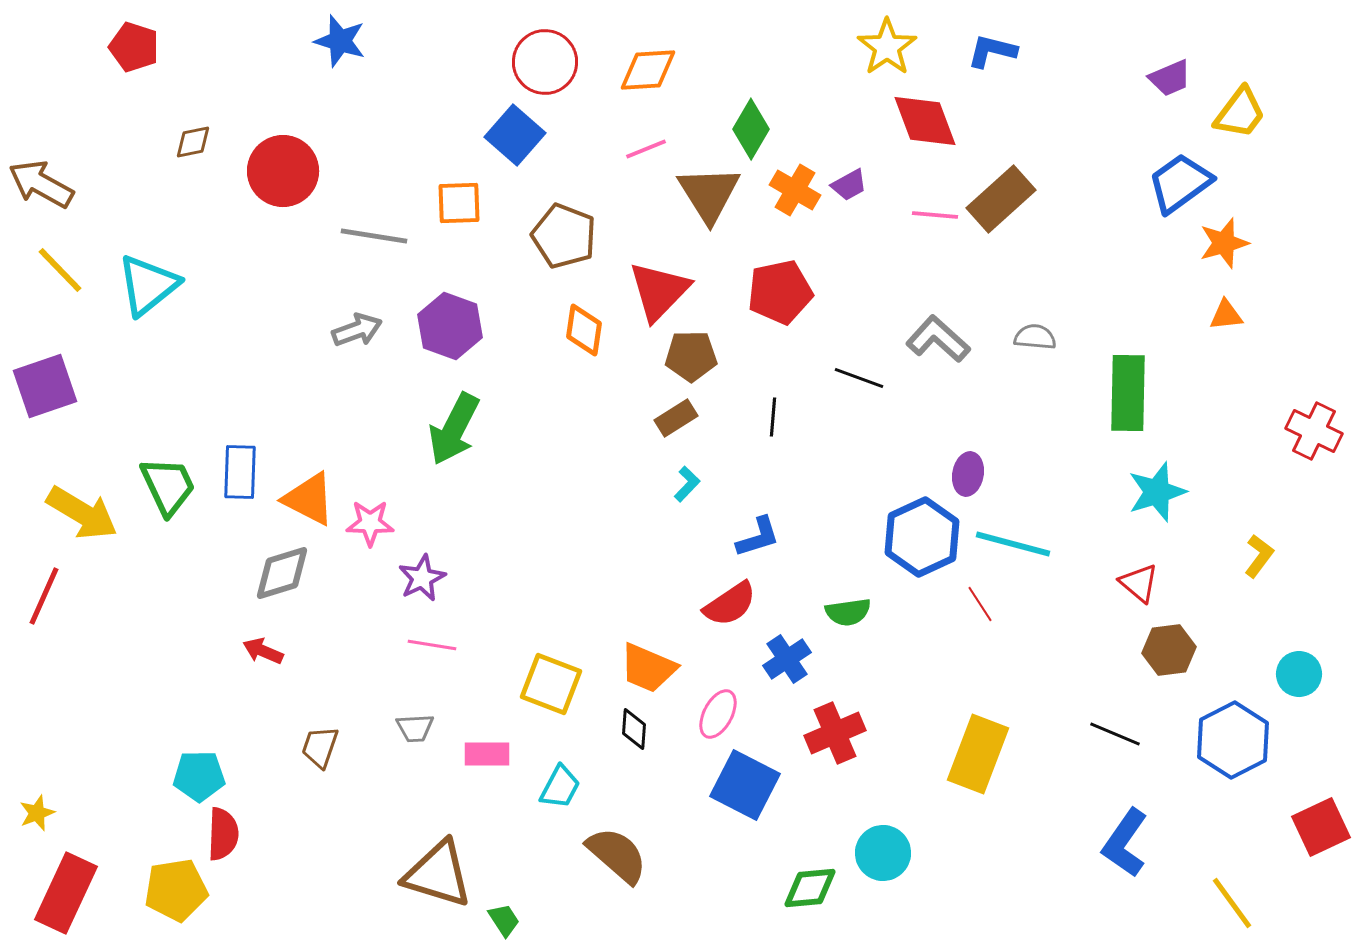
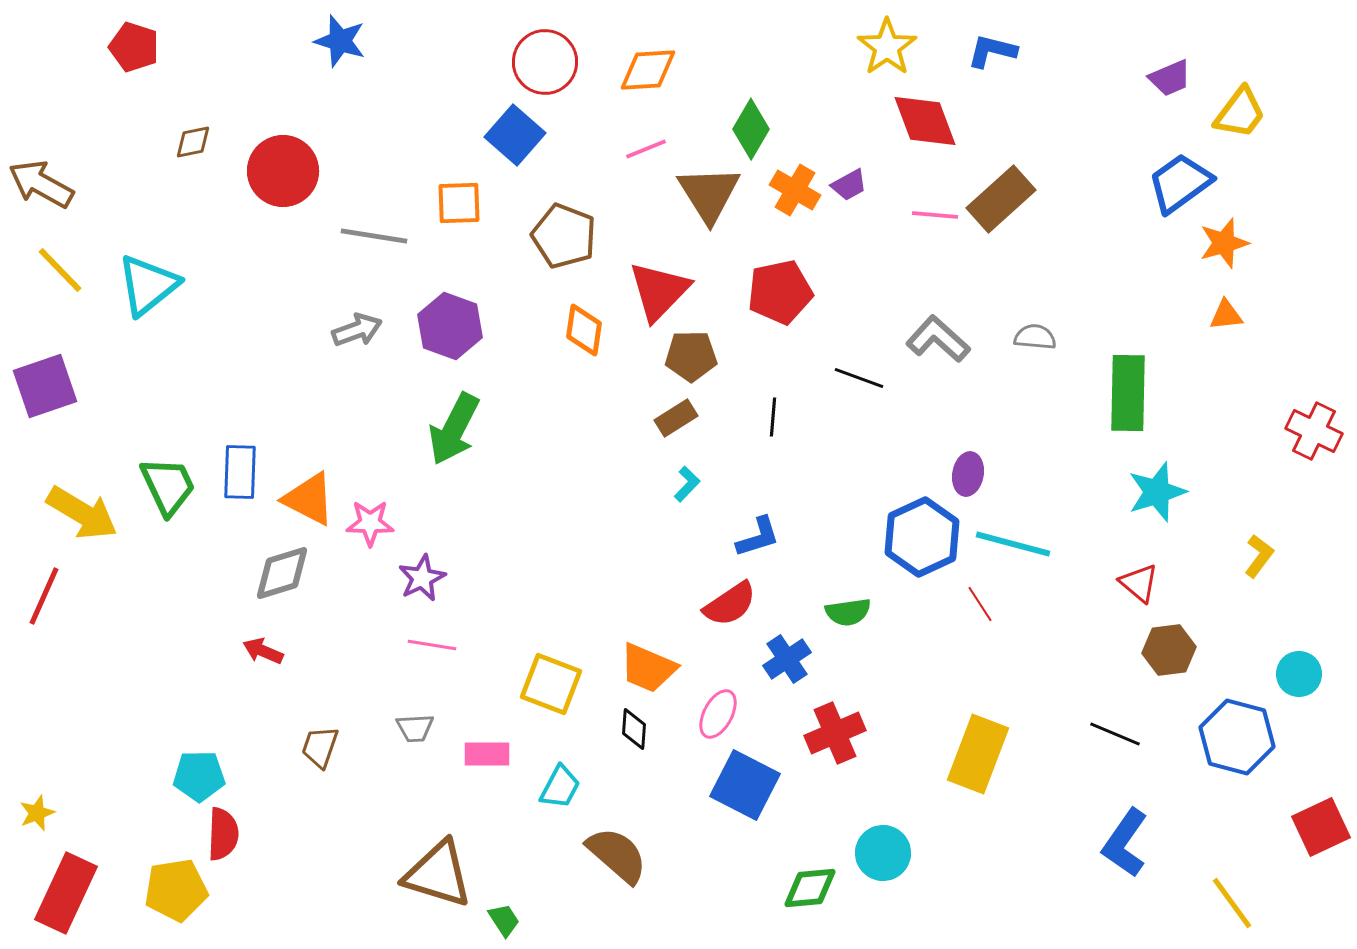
blue hexagon at (1233, 740): moved 4 px right, 3 px up; rotated 18 degrees counterclockwise
